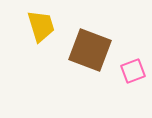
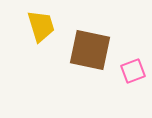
brown square: rotated 9 degrees counterclockwise
